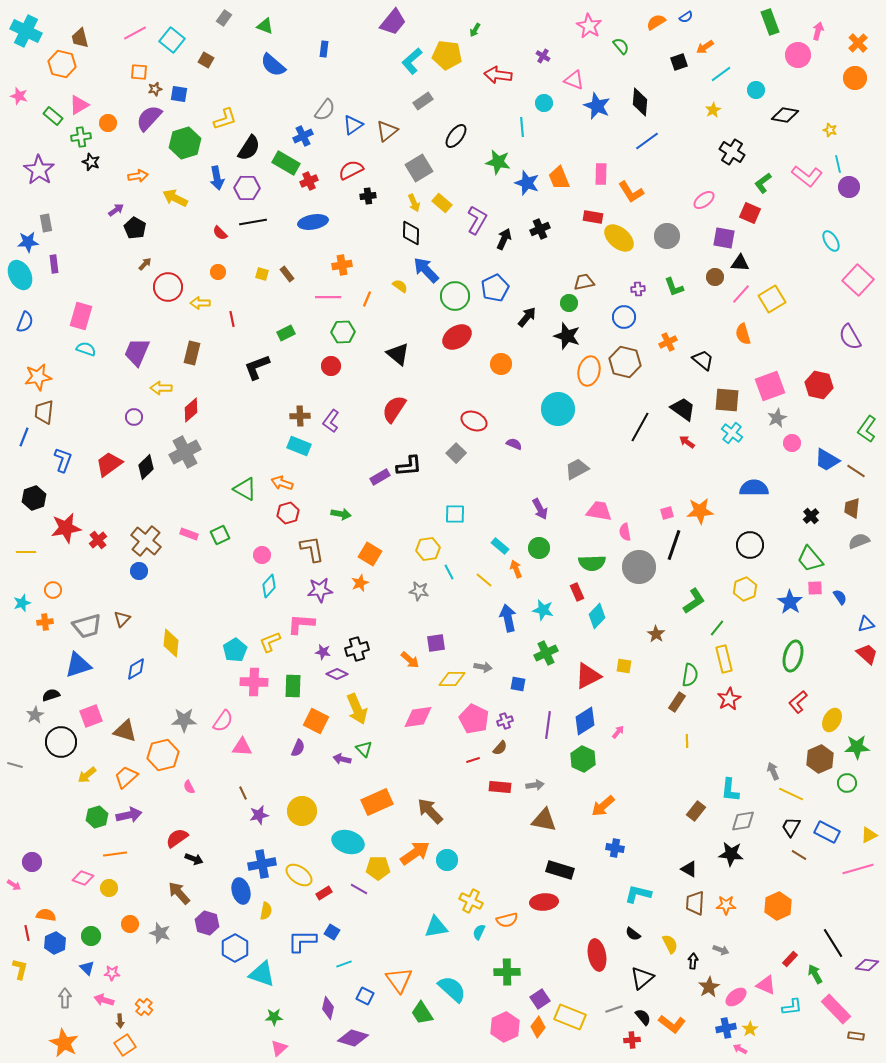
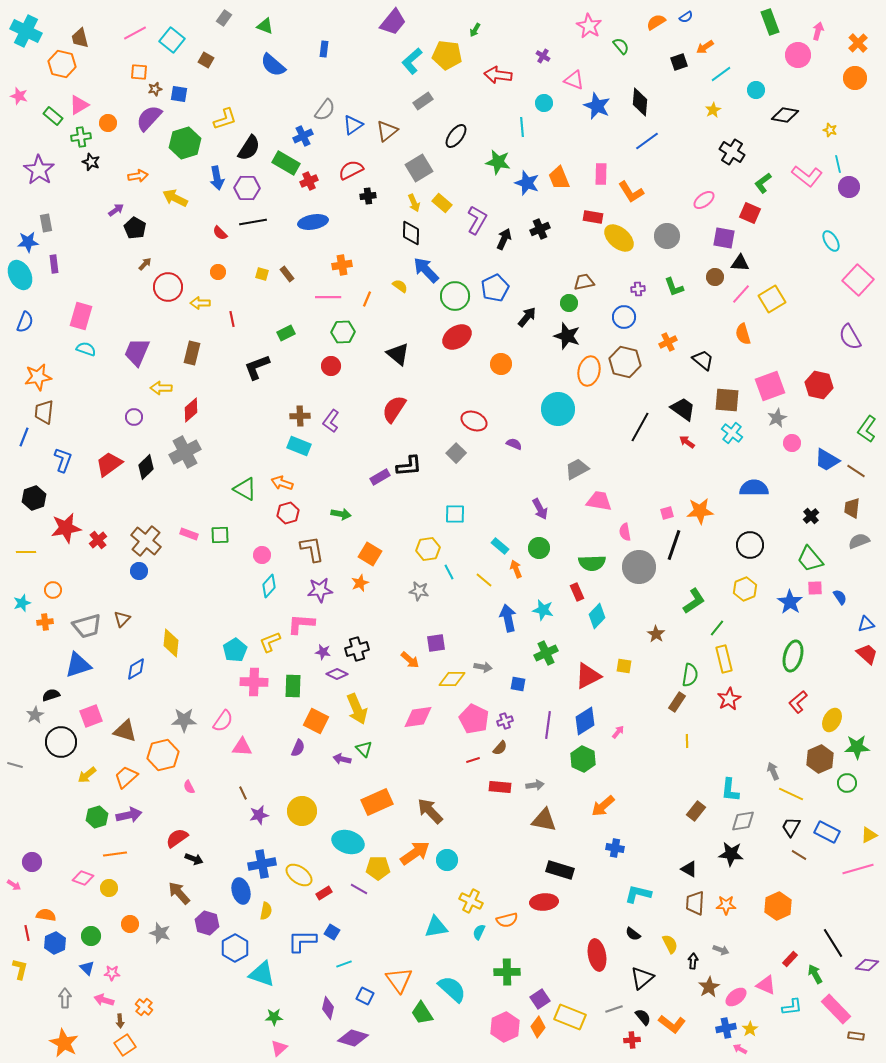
pink trapezoid at (599, 511): moved 10 px up
green square at (220, 535): rotated 24 degrees clockwise
